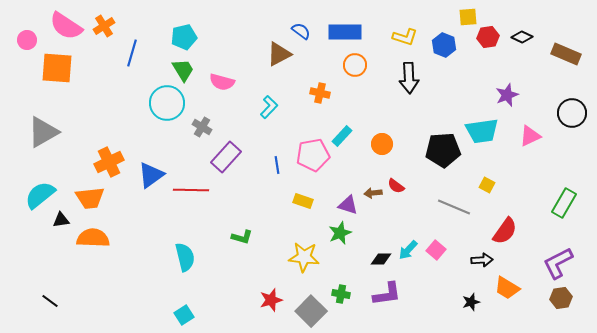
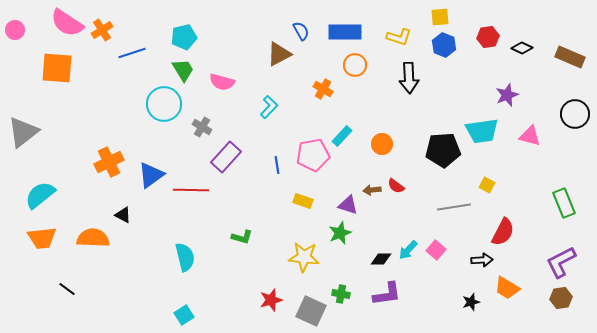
yellow square at (468, 17): moved 28 px left
pink semicircle at (66, 26): moved 1 px right, 3 px up
orange cross at (104, 26): moved 2 px left, 4 px down
blue semicircle at (301, 31): rotated 24 degrees clockwise
yellow L-shape at (405, 37): moved 6 px left
black diamond at (522, 37): moved 11 px down
pink circle at (27, 40): moved 12 px left, 10 px up
blue line at (132, 53): rotated 56 degrees clockwise
brown rectangle at (566, 54): moved 4 px right, 3 px down
orange cross at (320, 93): moved 3 px right, 4 px up; rotated 18 degrees clockwise
cyan circle at (167, 103): moved 3 px left, 1 px down
black circle at (572, 113): moved 3 px right, 1 px down
gray triangle at (43, 132): moved 20 px left; rotated 8 degrees counterclockwise
pink triangle at (530, 136): rotated 40 degrees clockwise
brown arrow at (373, 193): moved 1 px left, 3 px up
orange trapezoid at (90, 198): moved 48 px left, 40 px down
green rectangle at (564, 203): rotated 52 degrees counterclockwise
gray line at (454, 207): rotated 32 degrees counterclockwise
black triangle at (61, 220): moved 62 px right, 5 px up; rotated 36 degrees clockwise
red semicircle at (505, 231): moved 2 px left, 1 px down; rotated 8 degrees counterclockwise
purple L-shape at (558, 263): moved 3 px right, 1 px up
black line at (50, 301): moved 17 px right, 12 px up
gray square at (311, 311): rotated 20 degrees counterclockwise
